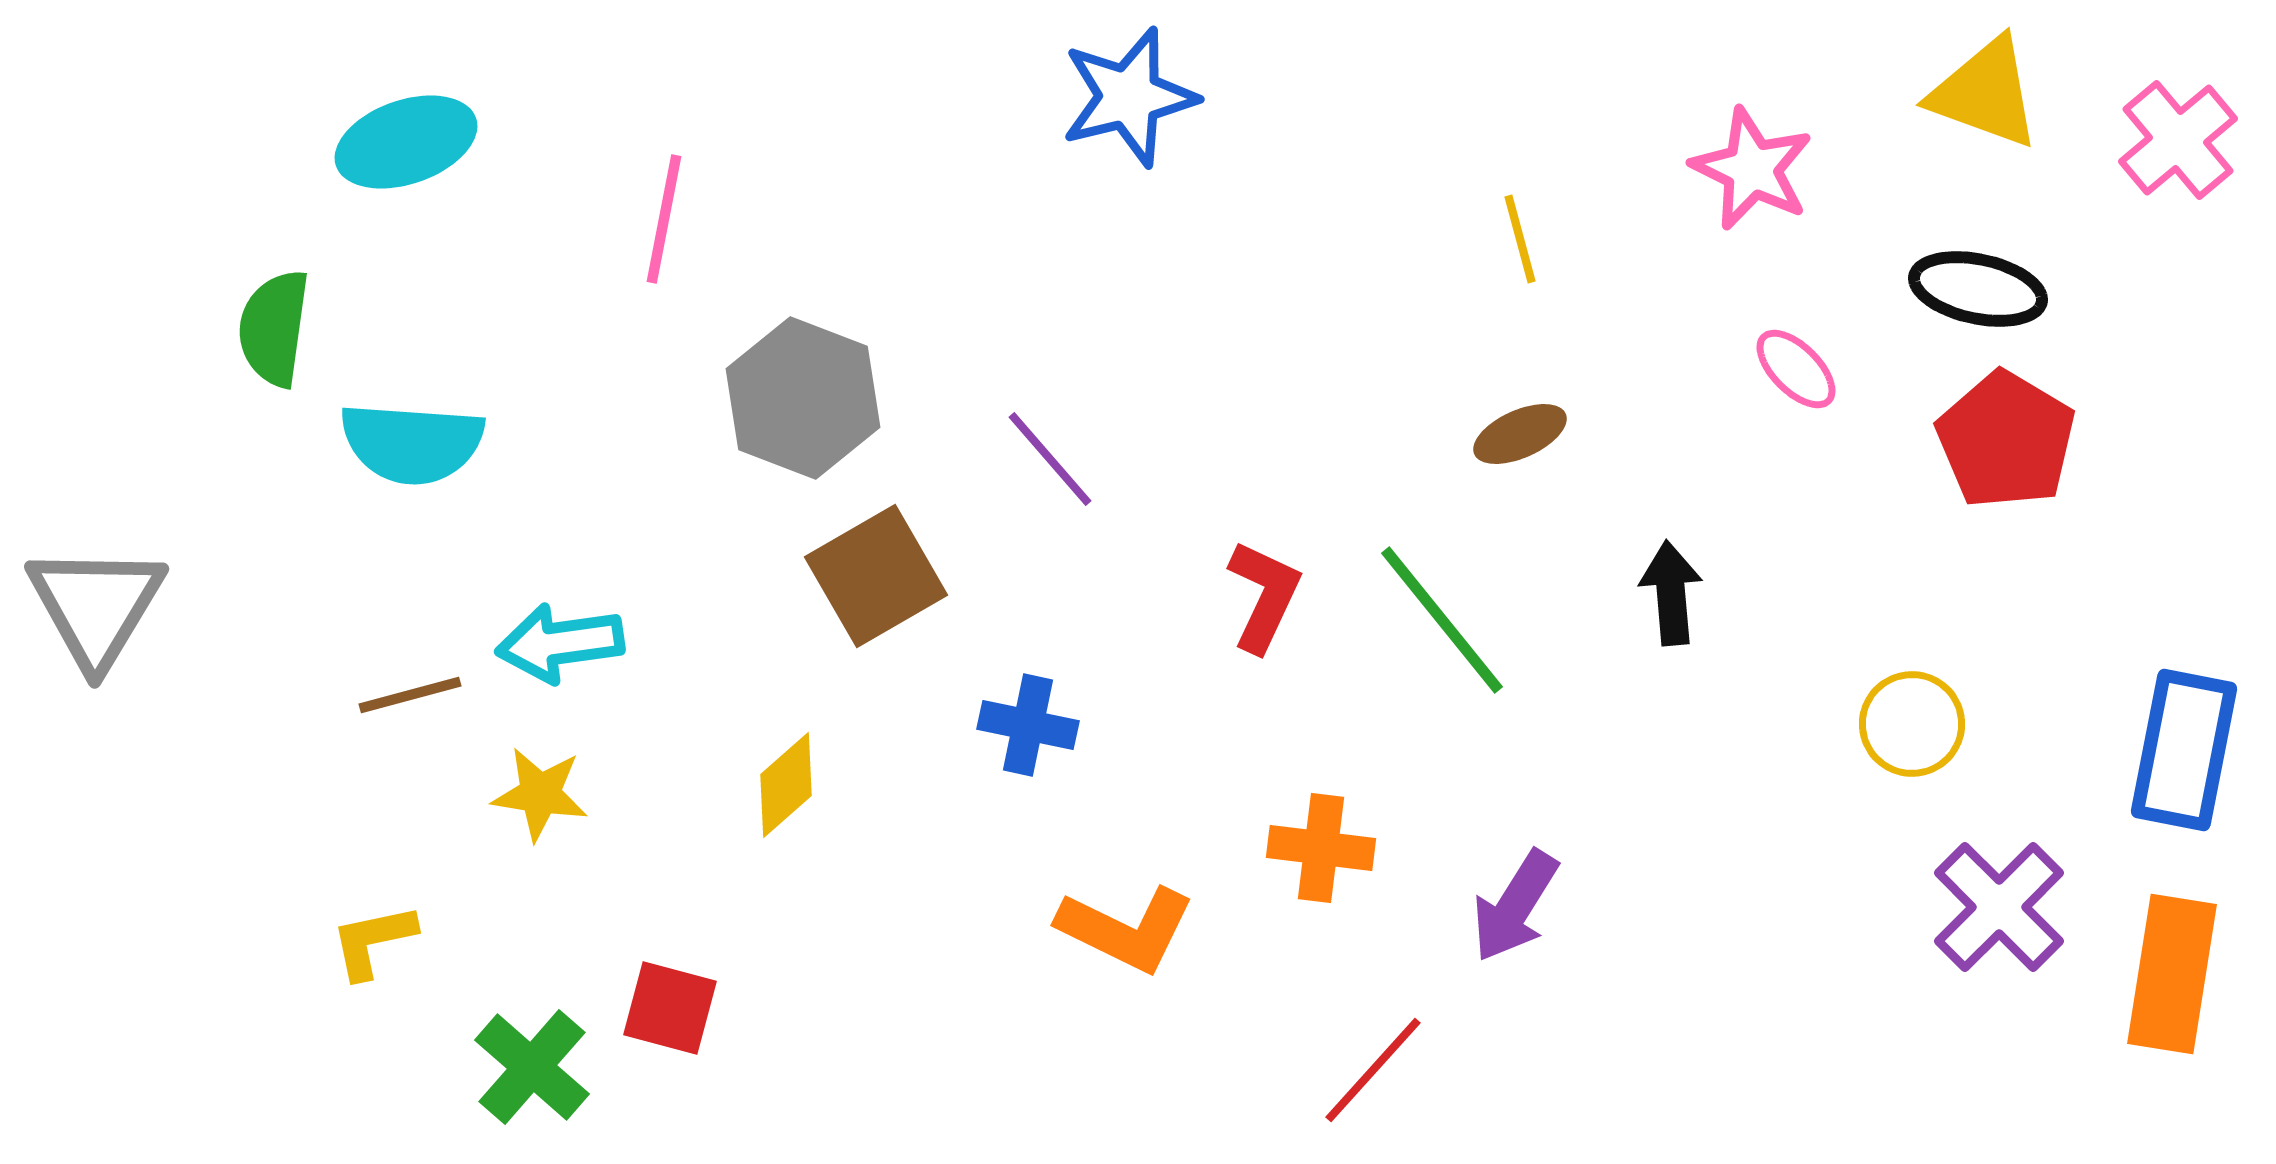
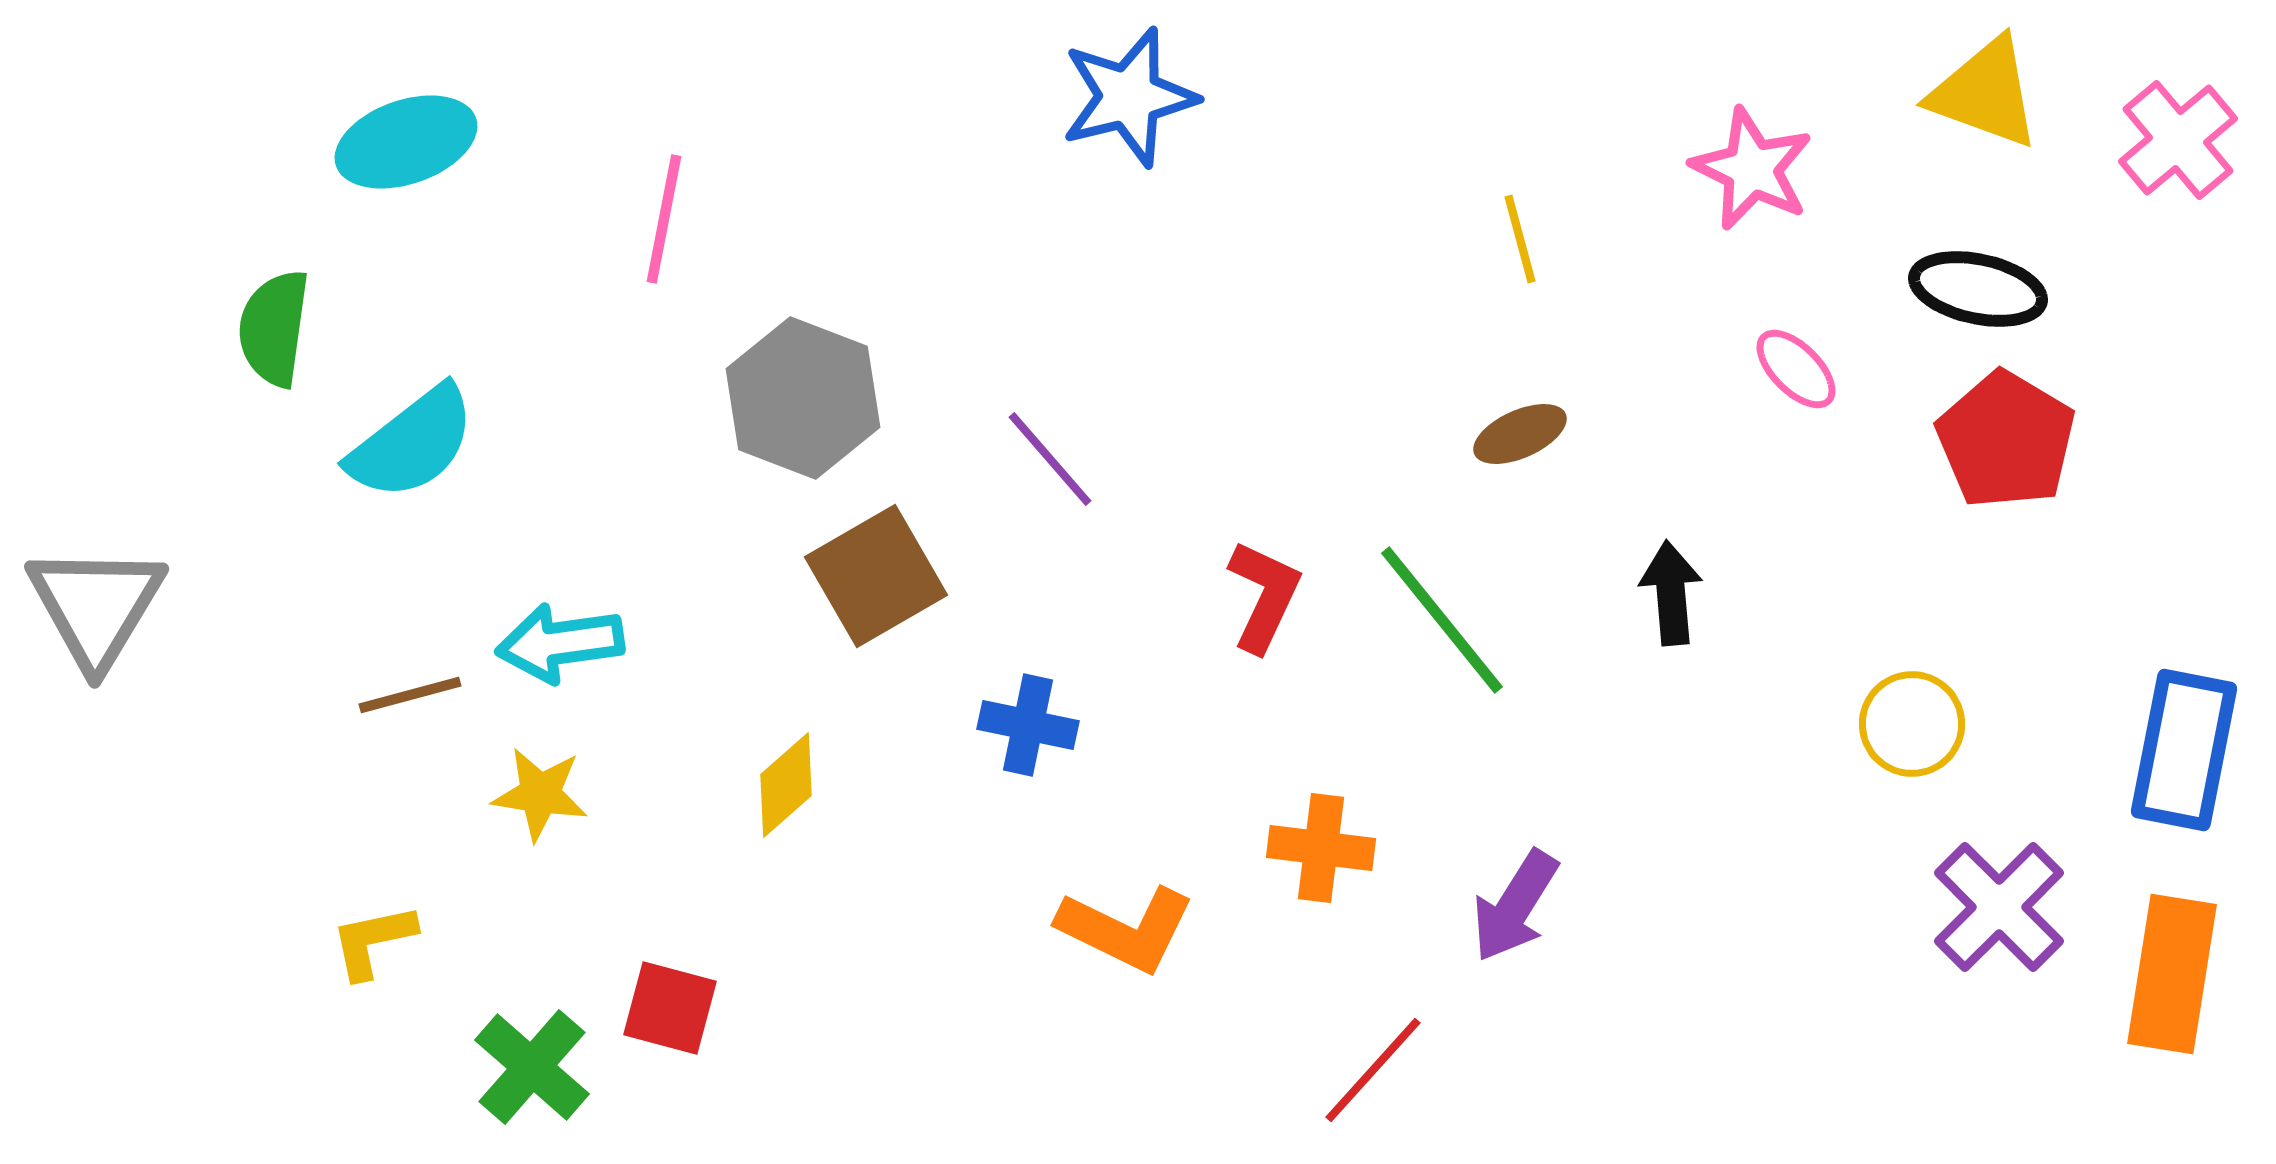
cyan semicircle: rotated 42 degrees counterclockwise
